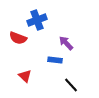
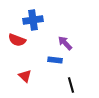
blue cross: moved 4 px left; rotated 12 degrees clockwise
red semicircle: moved 1 px left, 2 px down
purple arrow: moved 1 px left
black line: rotated 28 degrees clockwise
